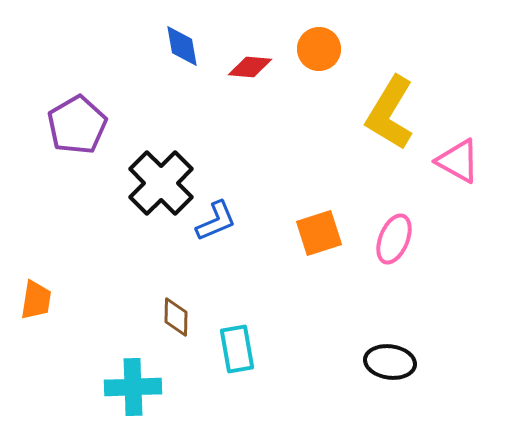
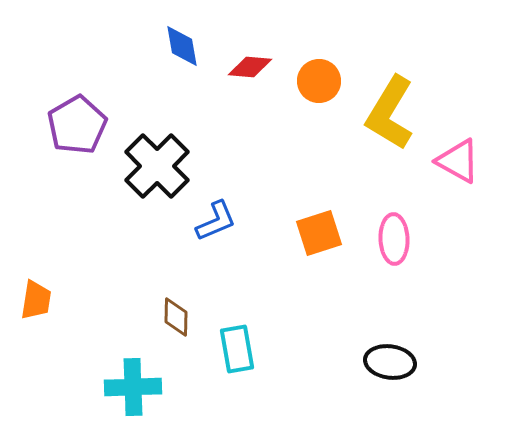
orange circle: moved 32 px down
black cross: moved 4 px left, 17 px up
pink ellipse: rotated 24 degrees counterclockwise
